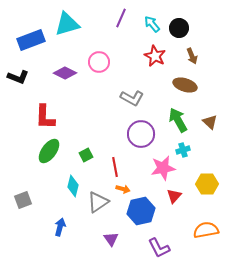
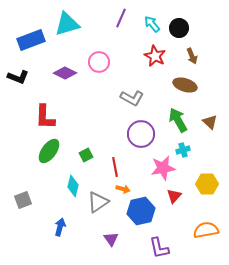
purple L-shape: rotated 15 degrees clockwise
